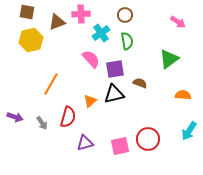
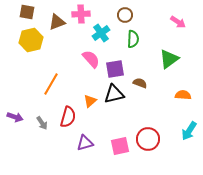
green semicircle: moved 6 px right, 2 px up; rotated 12 degrees clockwise
